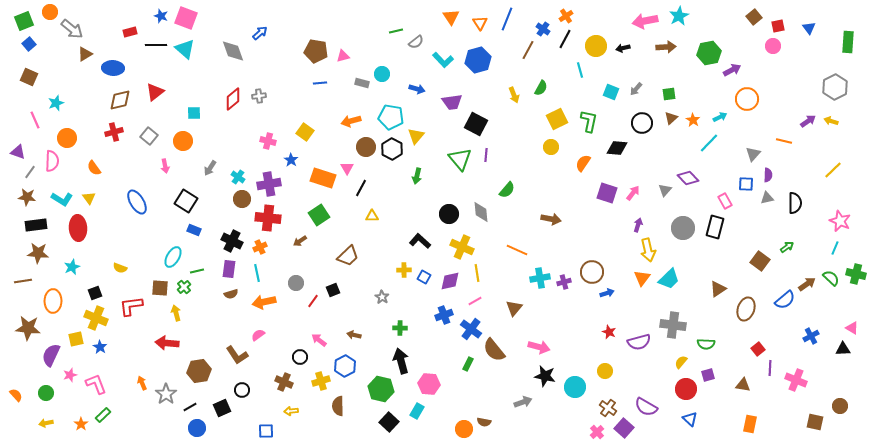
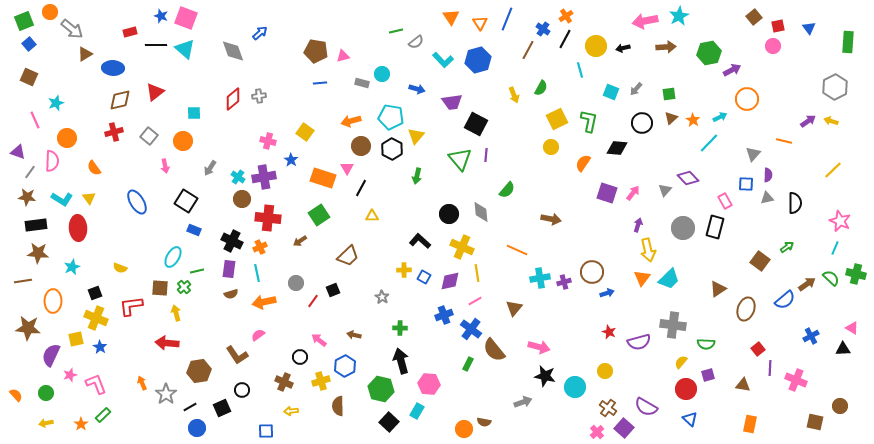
brown circle at (366, 147): moved 5 px left, 1 px up
purple cross at (269, 184): moved 5 px left, 7 px up
